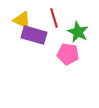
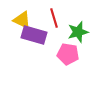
green star: rotated 30 degrees clockwise
